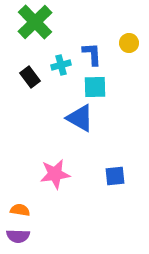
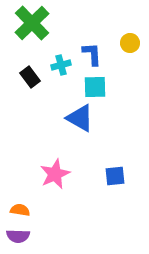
green cross: moved 3 px left, 1 px down
yellow circle: moved 1 px right
pink star: rotated 16 degrees counterclockwise
